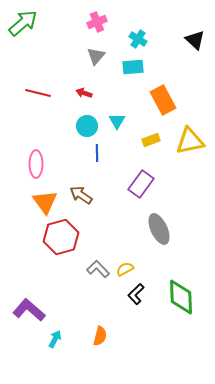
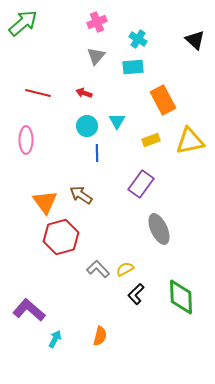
pink ellipse: moved 10 px left, 24 px up
